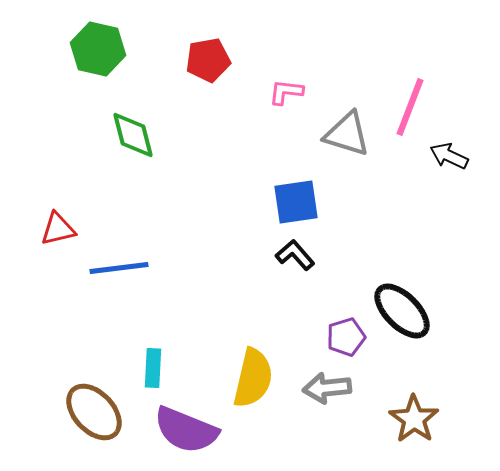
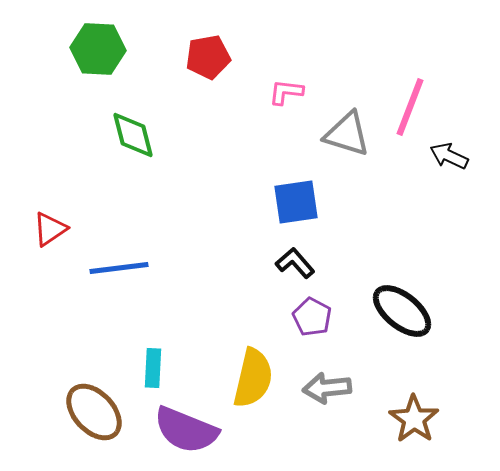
green hexagon: rotated 10 degrees counterclockwise
red pentagon: moved 3 px up
red triangle: moved 8 px left; rotated 21 degrees counterclockwise
black L-shape: moved 8 px down
black ellipse: rotated 6 degrees counterclockwise
purple pentagon: moved 34 px left, 20 px up; rotated 27 degrees counterclockwise
